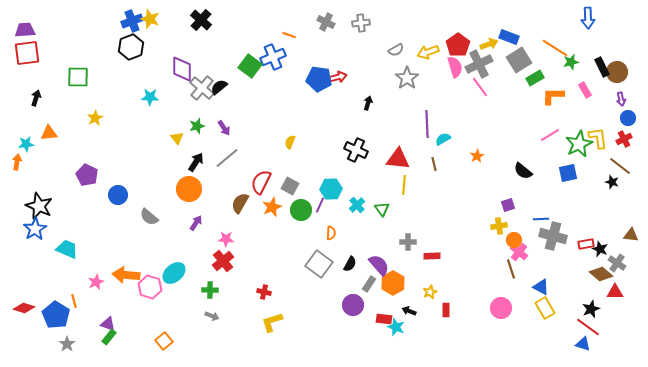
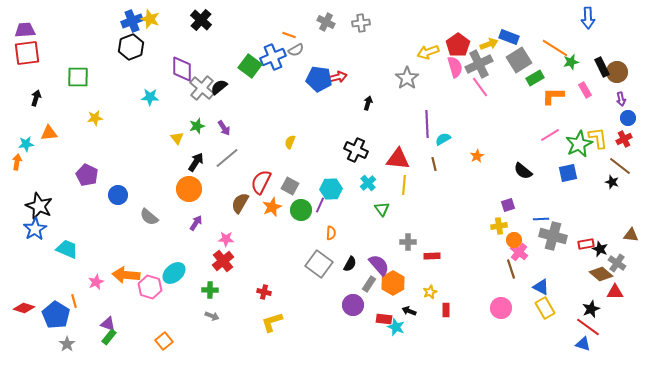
gray semicircle at (396, 50): moved 100 px left
yellow star at (95, 118): rotated 21 degrees clockwise
cyan cross at (357, 205): moved 11 px right, 22 px up
